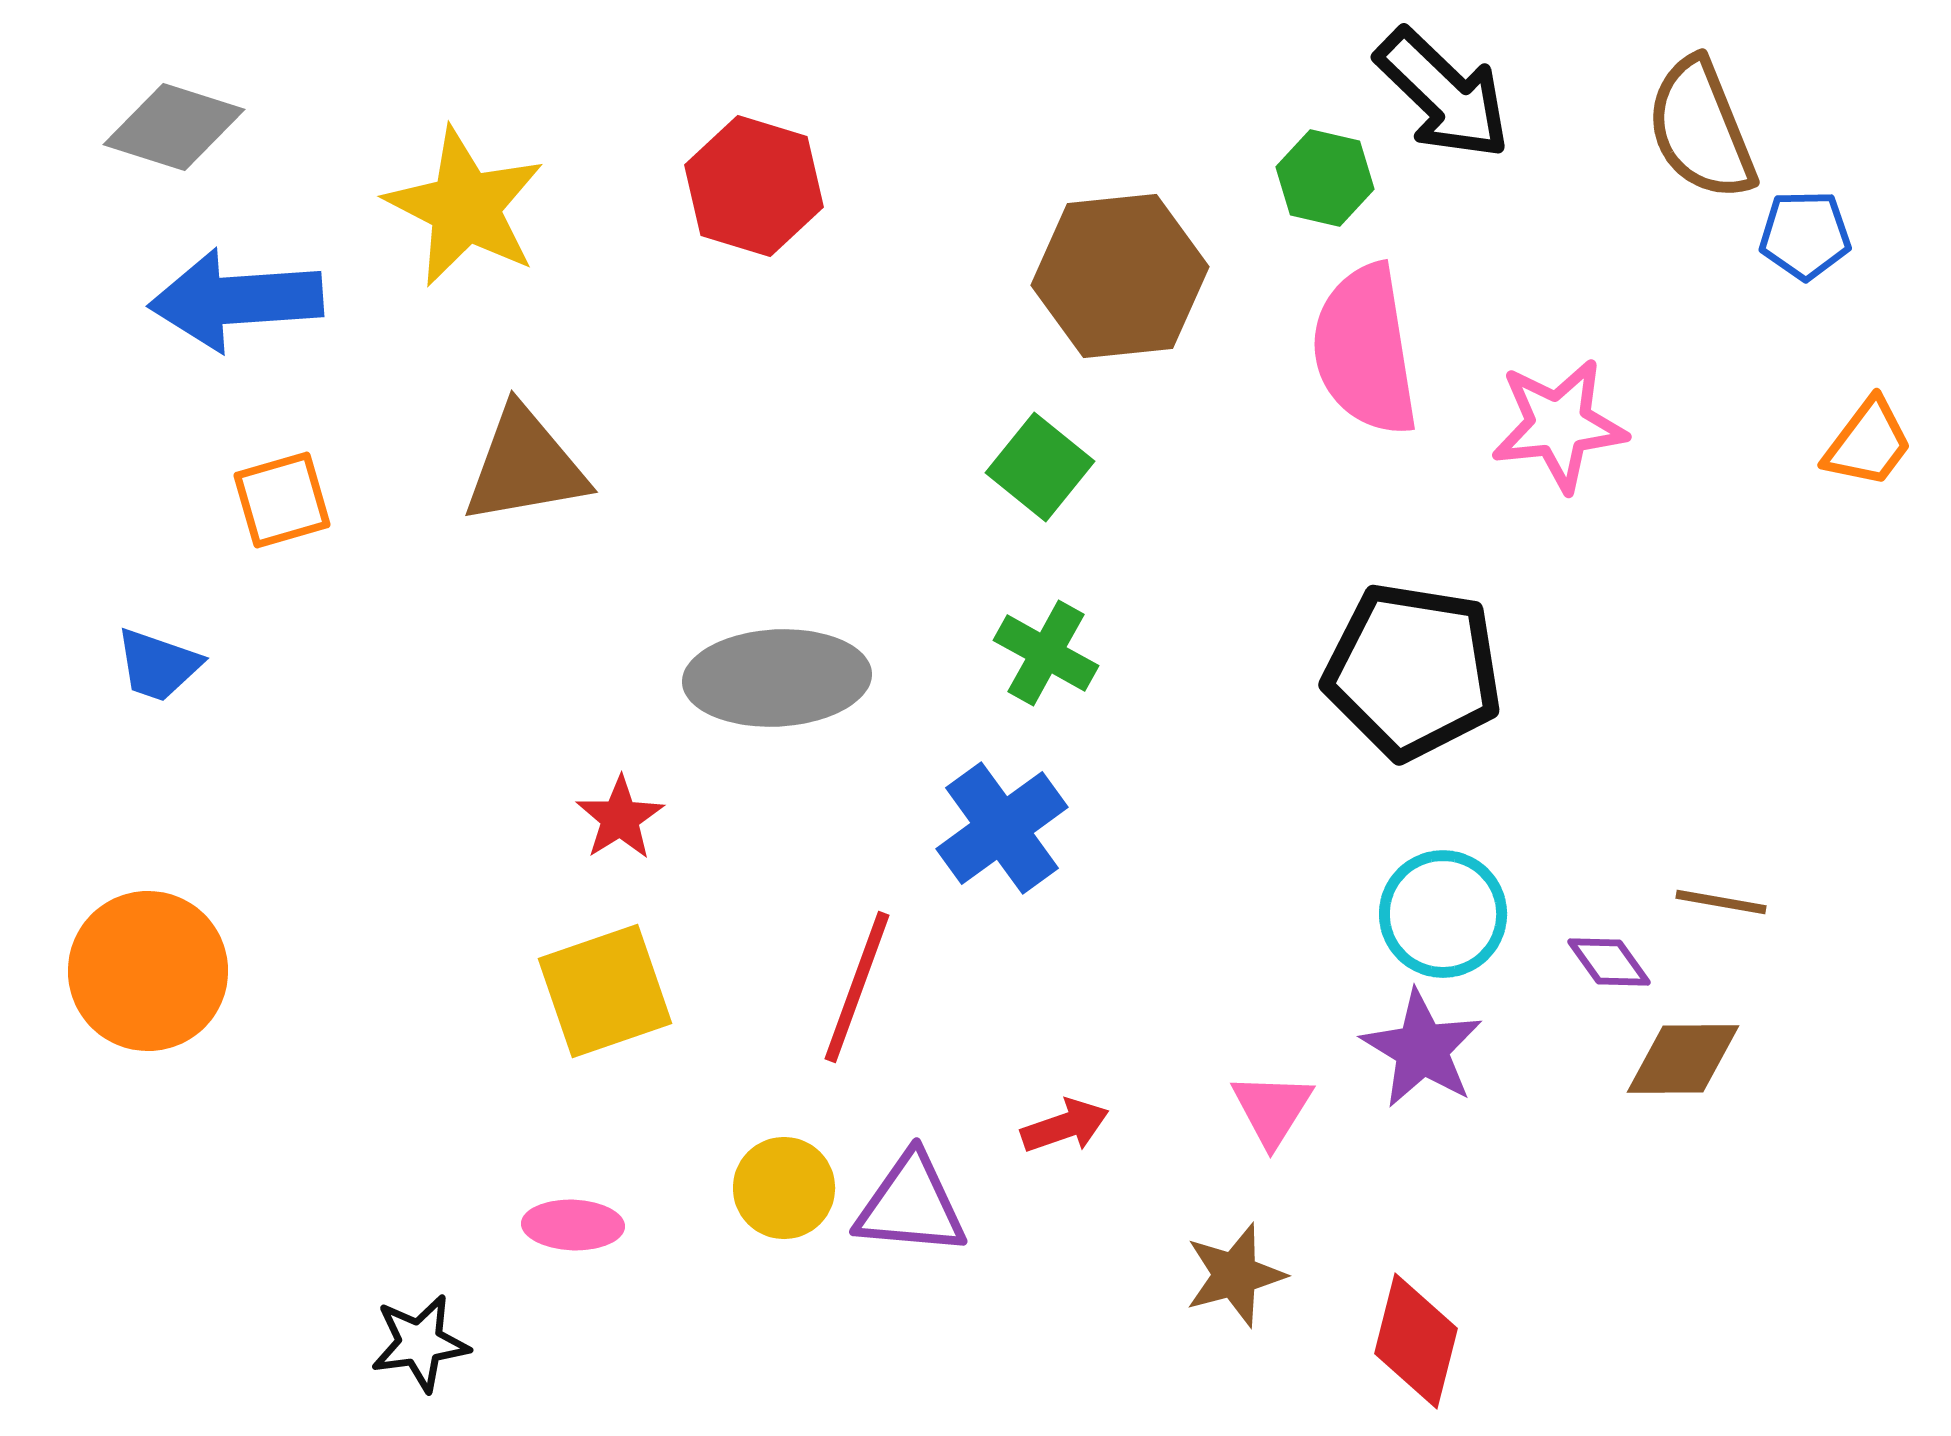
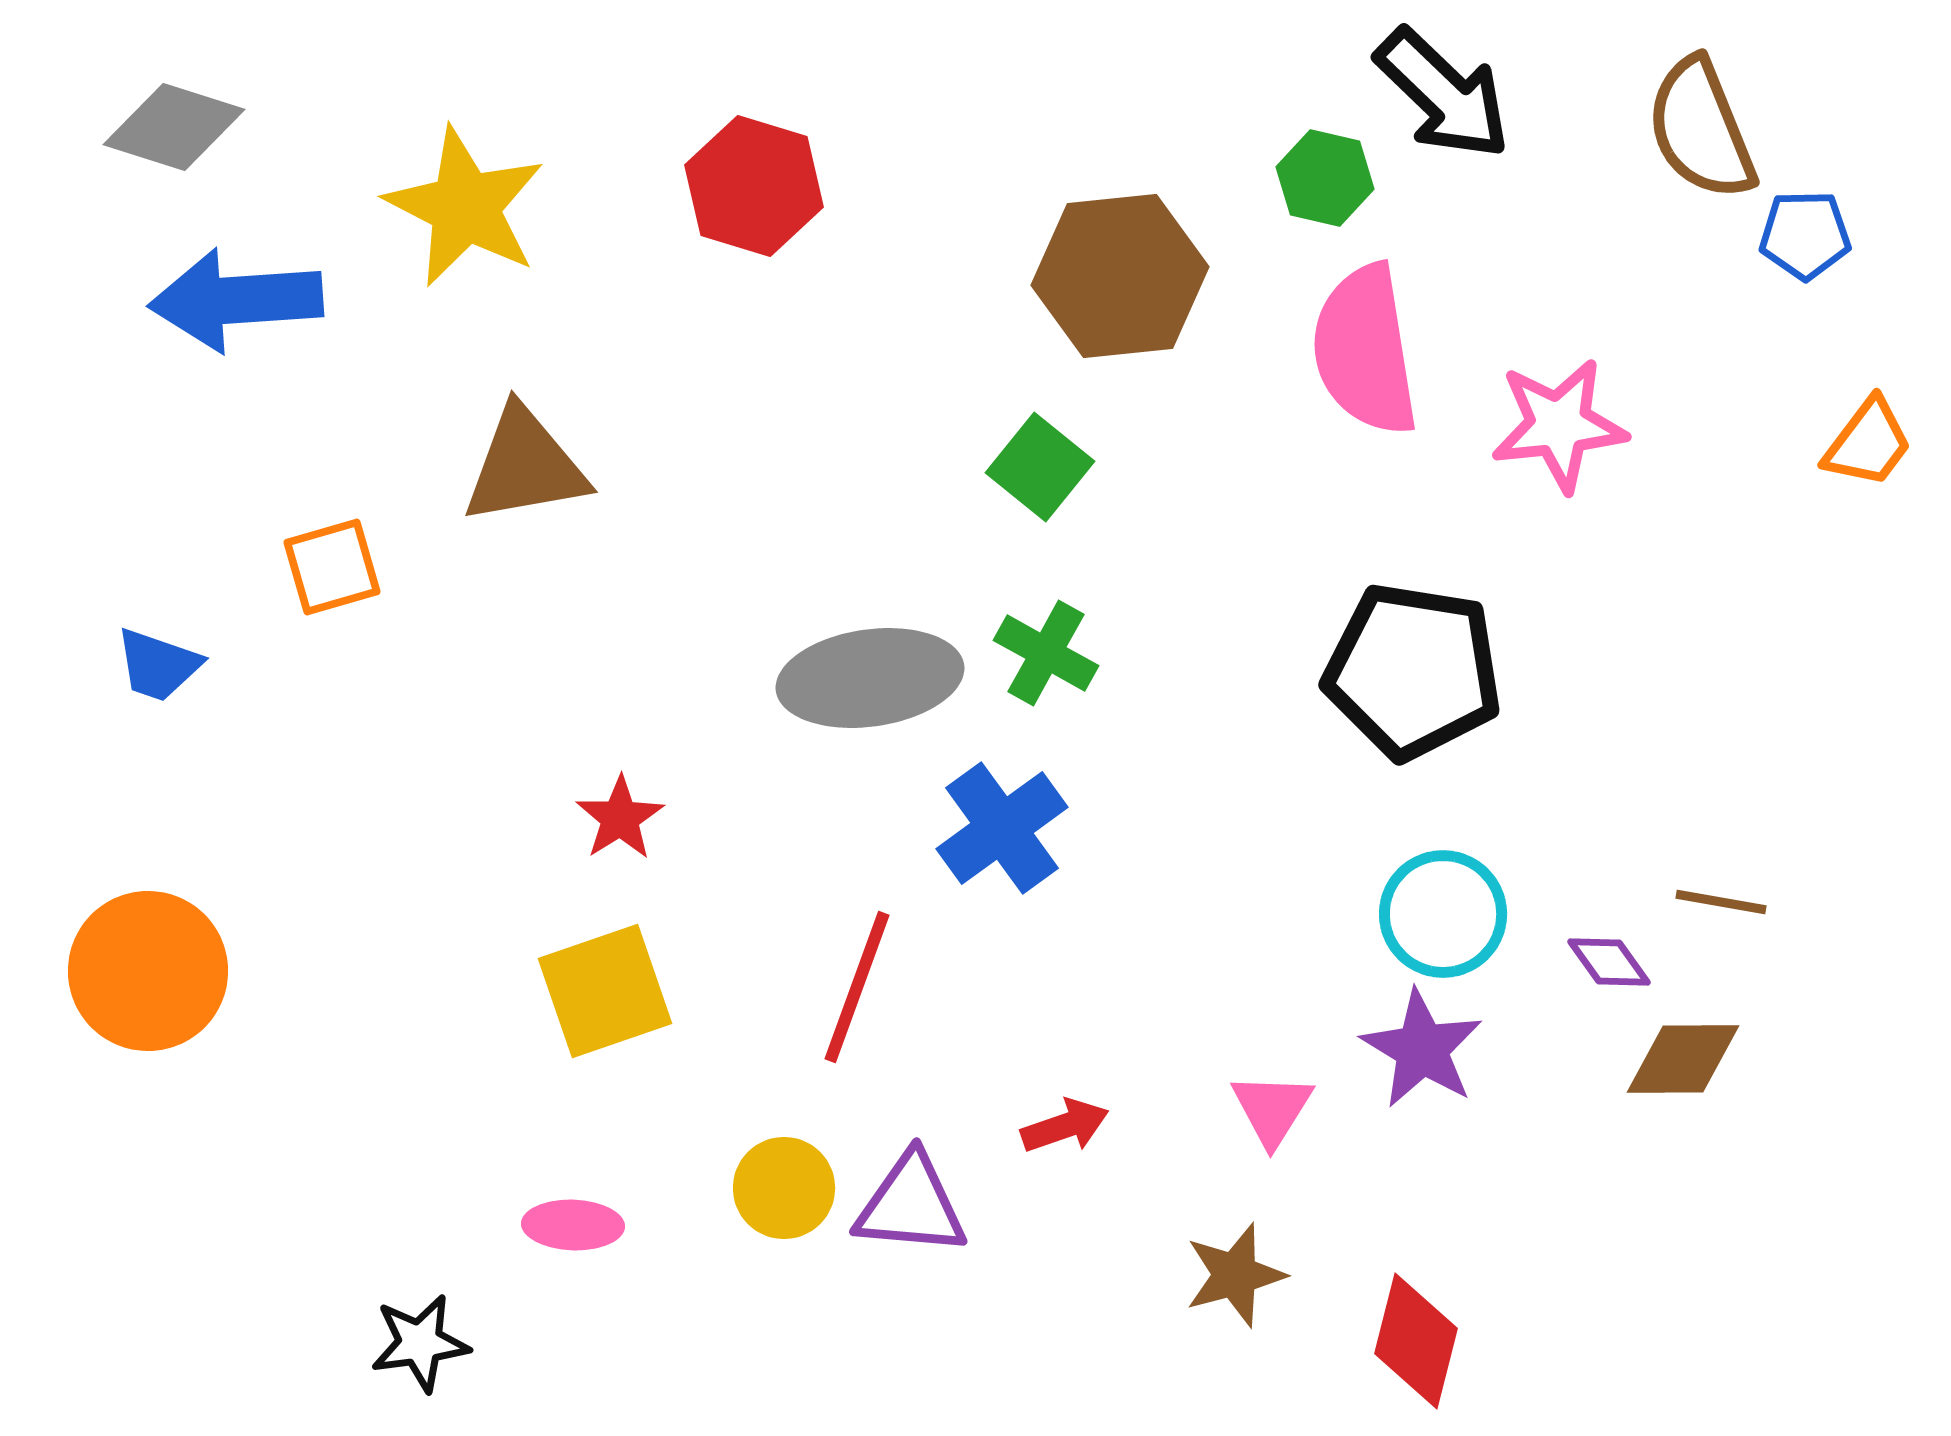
orange square: moved 50 px right, 67 px down
gray ellipse: moved 93 px right; rotated 5 degrees counterclockwise
